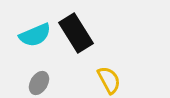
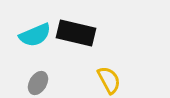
black rectangle: rotated 45 degrees counterclockwise
gray ellipse: moved 1 px left
